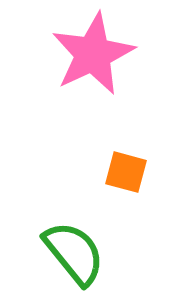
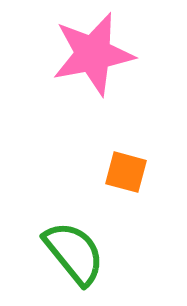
pink star: rotated 14 degrees clockwise
